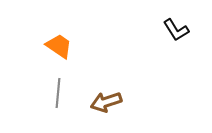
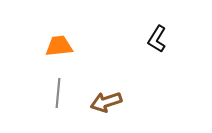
black L-shape: moved 19 px left, 9 px down; rotated 64 degrees clockwise
orange trapezoid: rotated 40 degrees counterclockwise
